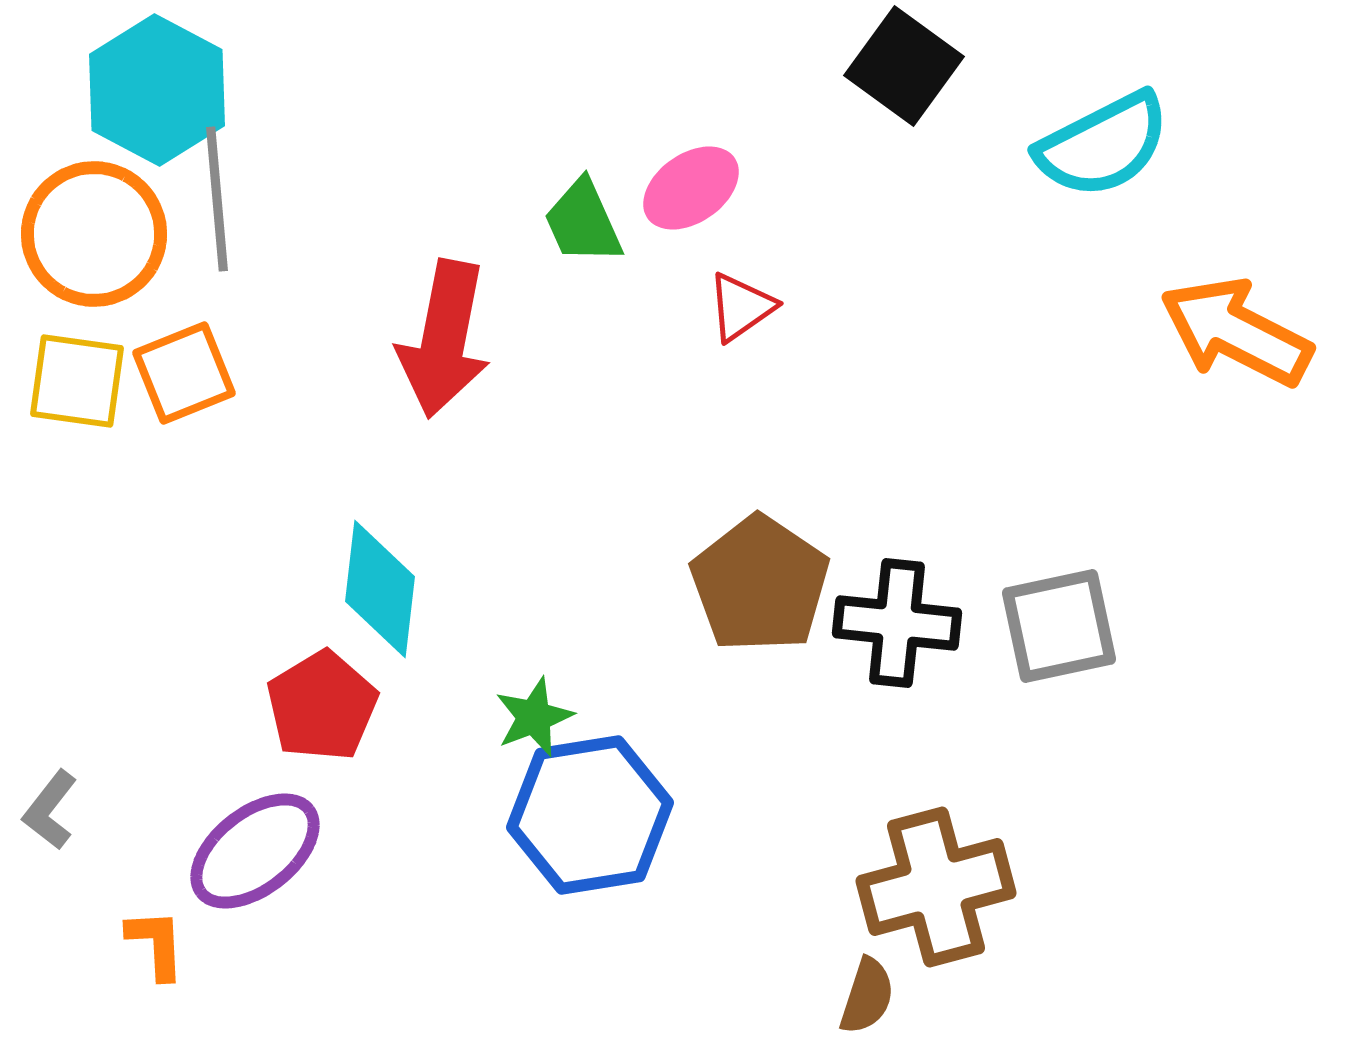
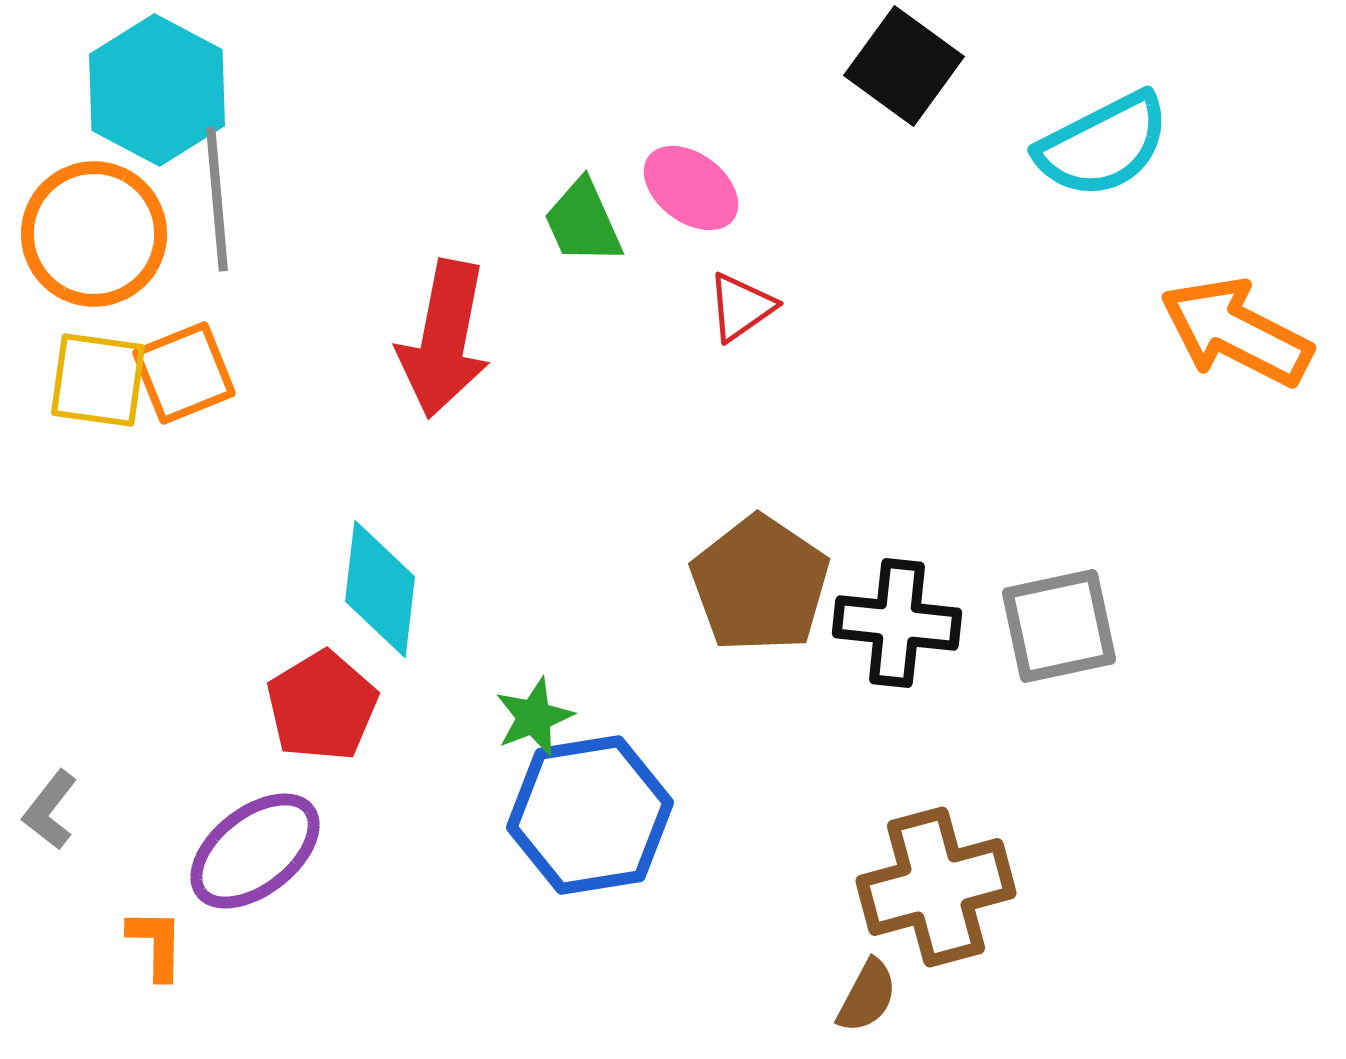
pink ellipse: rotated 72 degrees clockwise
yellow square: moved 21 px right, 1 px up
orange L-shape: rotated 4 degrees clockwise
brown semicircle: rotated 10 degrees clockwise
